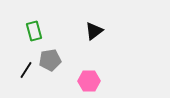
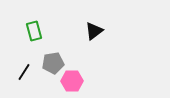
gray pentagon: moved 3 px right, 3 px down
black line: moved 2 px left, 2 px down
pink hexagon: moved 17 px left
